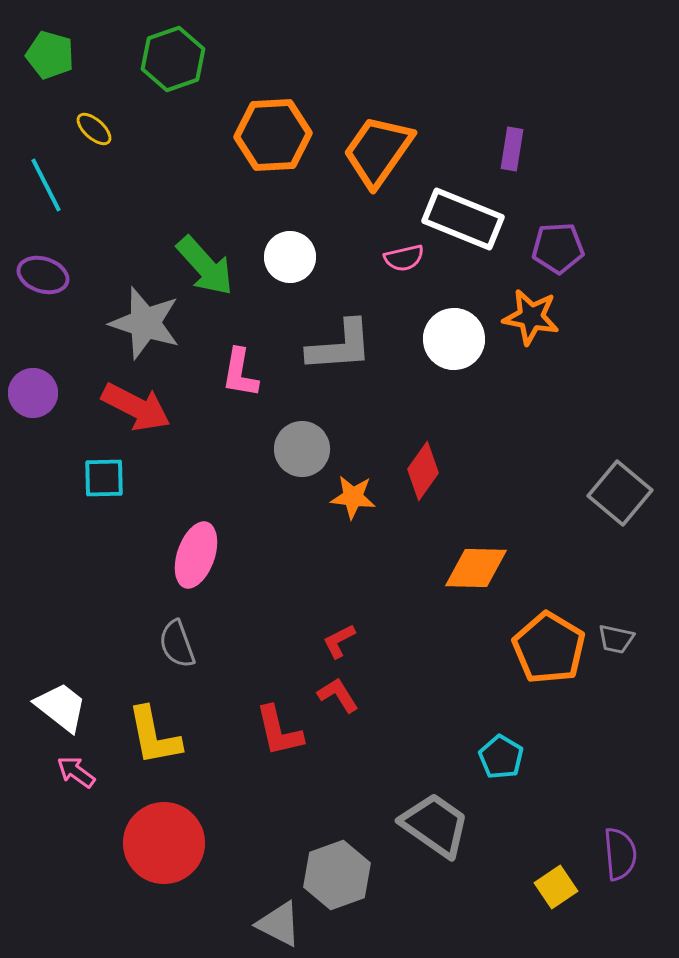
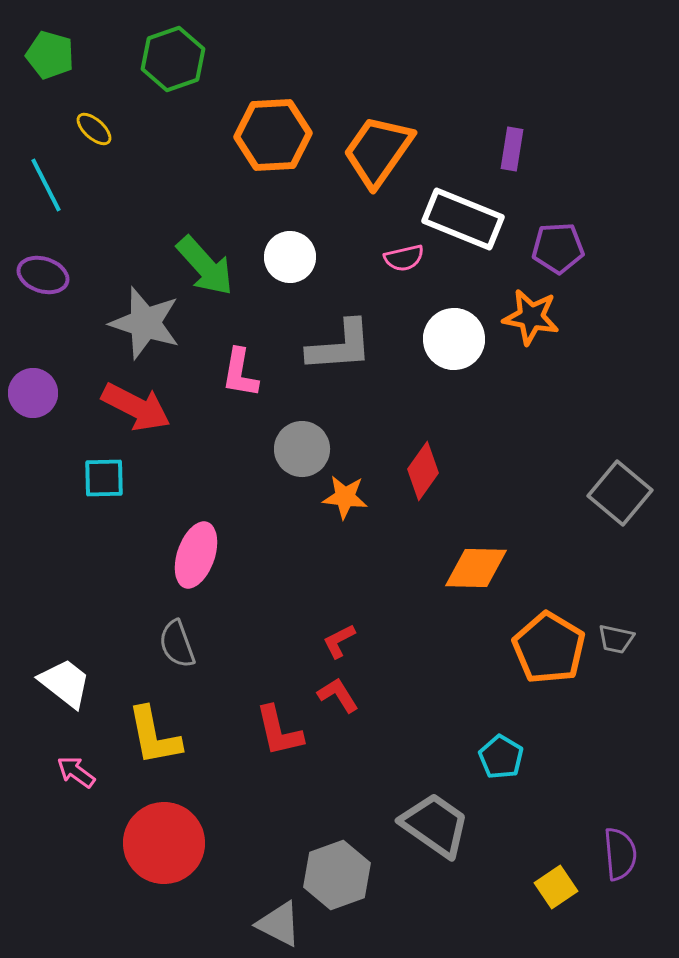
orange star at (353, 497): moved 8 px left
white trapezoid at (61, 707): moved 4 px right, 24 px up
